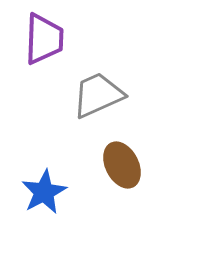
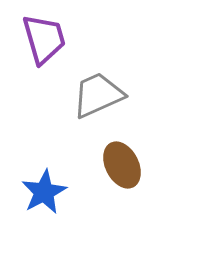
purple trapezoid: rotated 18 degrees counterclockwise
